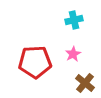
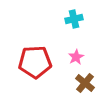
cyan cross: moved 1 px up
pink star: moved 3 px right, 3 px down
